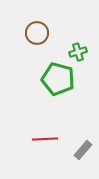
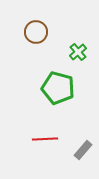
brown circle: moved 1 px left, 1 px up
green cross: rotated 24 degrees counterclockwise
green pentagon: moved 9 px down
